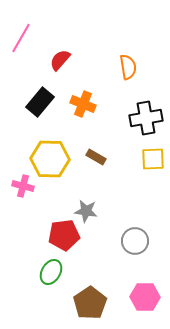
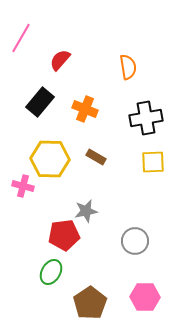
orange cross: moved 2 px right, 5 px down
yellow square: moved 3 px down
gray star: rotated 20 degrees counterclockwise
